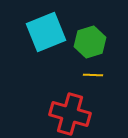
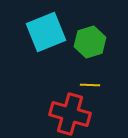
yellow line: moved 3 px left, 10 px down
